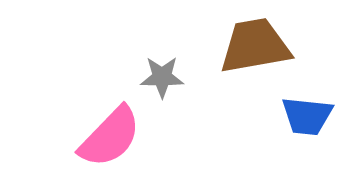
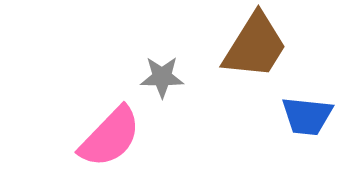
brown trapezoid: rotated 132 degrees clockwise
